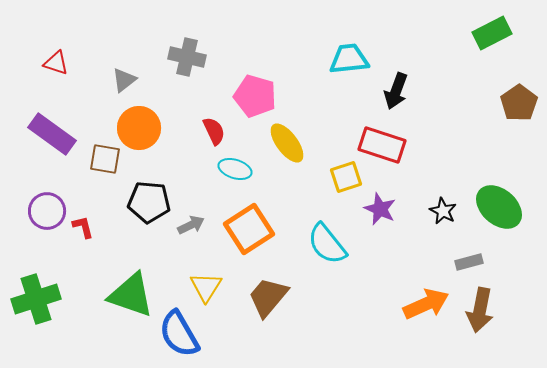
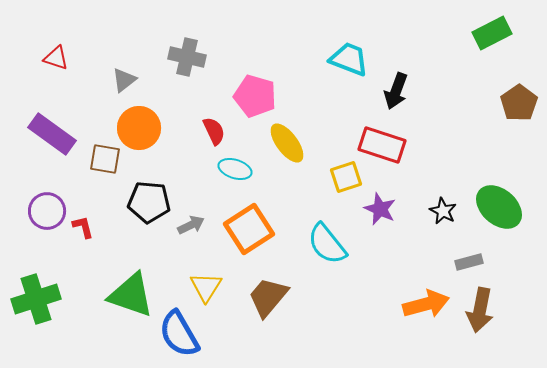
cyan trapezoid: rotated 27 degrees clockwise
red triangle: moved 5 px up
orange arrow: rotated 9 degrees clockwise
